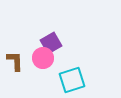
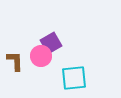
pink circle: moved 2 px left, 2 px up
cyan square: moved 2 px right, 2 px up; rotated 12 degrees clockwise
